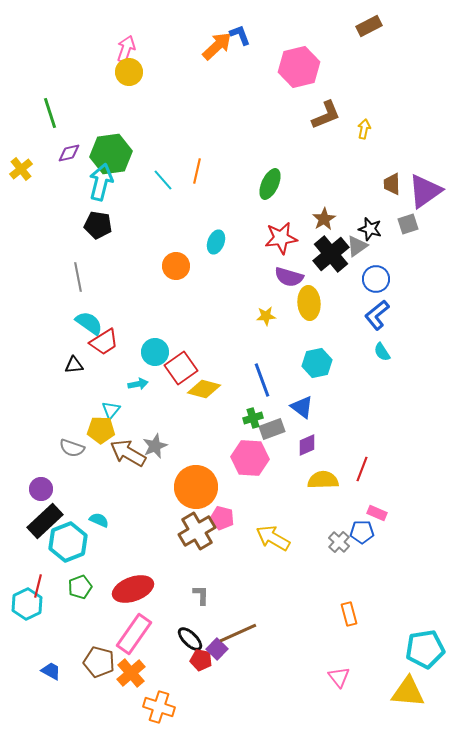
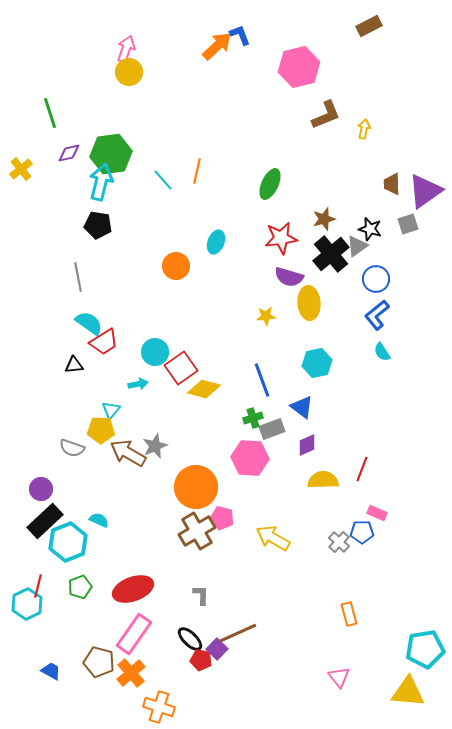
brown star at (324, 219): rotated 15 degrees clockwise
